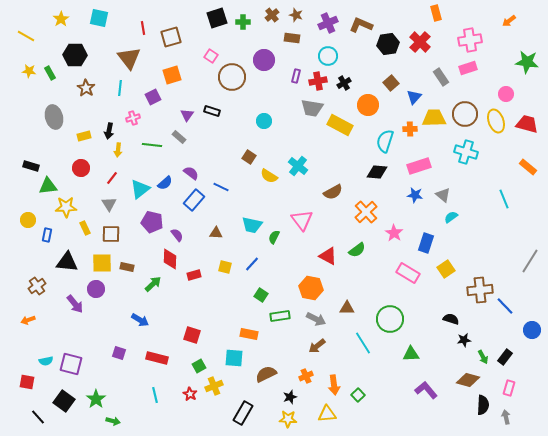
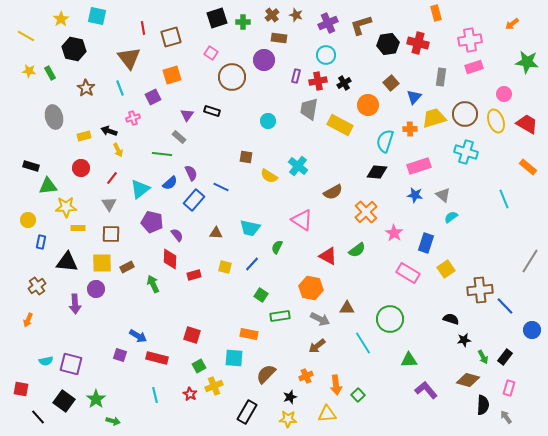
cyan square at (99, 18): moved 2 px left, 2 px up
orange arrow at (509, 21): moved 3 px right, 3 px down
brown L-shape at (361, 25): rotated 40 degrees counterclockwise
brown rectangle at (292, 38): moved 13 px left
red cross at (420, 42): moved 2 px left, 1 px down; rotated 30 degrees counterclockwise
black hexagon at (75, 55): moved 1 px left, 6 px up; rotated 10 degrees clockwise
pink square at (211, 56): moved 3 px up
cyan circle at (328, 56): moved 2 px left, 1 px up
pink rectangle at (468, 68): moved 6 px right, 1 px up
gray rectangle at (441, 77): rotated 42 degrees clockwise
cyan line at (120, 88): rotated 28 degrees counterclockwise
pink circle at (506, 94): moved 2 px left
gray trapezoid at (312, 108): moved 3 px left, 1 px down; rotated 90 degrees clockwise
yellow trapezoid at (434, 118): rotated 15 degrees counterclockwise
cyan circle at (264, 121): moved 4 px right
red trapezoid at (527, 124): rotated 15 degrees clockwise
black arrow at (109, 131): rotated 98 degrees clockwise
green line at (152, 145): moved 10 px right, 9 px down
yellow arrow at (118, 150): rotated 32 degrees counterclockwise
brown square at (249, 157): moved 3 px left; rotated 24 degrees counterclockwise
purple semicircle at (191, 173): rotated 28 degrees clockwise
blue semicircle at (165, 183): moved 5 px right
pink triangle at (302, 220): rotated 20 degrees counterclockwise
cyan trapezoid at (252, 225): moved 2 px left, 3 px down
yellow rectangle at (85, 228): moved 7 px left; rotated 64 degrees counterclockwise
blue rectangle at (47, 235): moved 6 px left, 7 px down
green semicircle at (274, 237): moved 3 px right, 10 px down
brown rectangle at (127, 267): rotated 40 degrees counterclockwise
green arrow at (153, 284): rotated 72 degrees counterclockwise
purple arrow at (75, 304): rotated 36 degrees clockwise
gray arrow at (316, 319): moved 4 px right
orange arrow at (28, 320): rotated 48 degrees counterclockwise
blue arrow at (140, 320): moved 2 px left, 16 px down
purple square at (119, 353): moved 1 px right, 2 px down
green triangle at (411, 354): moved 2 px left, 6 px down
brown semicircle at (266, 374): rotated 20 degrees counterclockwise
red square at (27, 382): moved 6 px left, 7 px down
orange arrow at (334, 385): moved 2 px right
black rectangle at (243, 413): moved 4 px right, 1 px up
gray arrow at (506, 417): rotated 24 degrees counterclockwise
